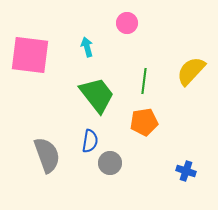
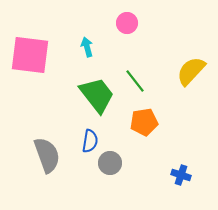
green line: moved 9 px left; rotated 45 degrees counterclockwise
blue cross: moved 5 px left, 4 px down
